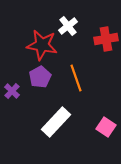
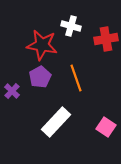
white cross: moved 3 px right; rotated 36 degrees counterclockwise
